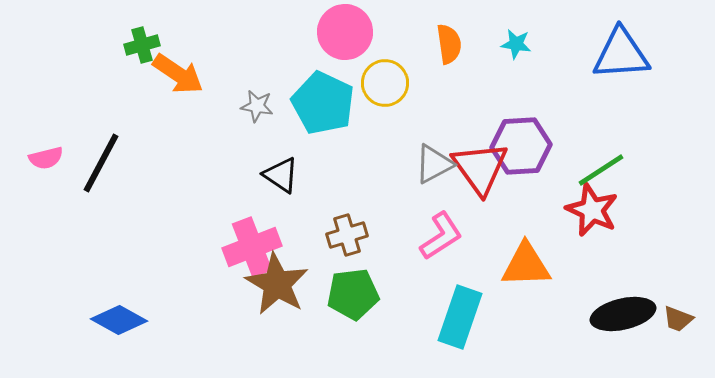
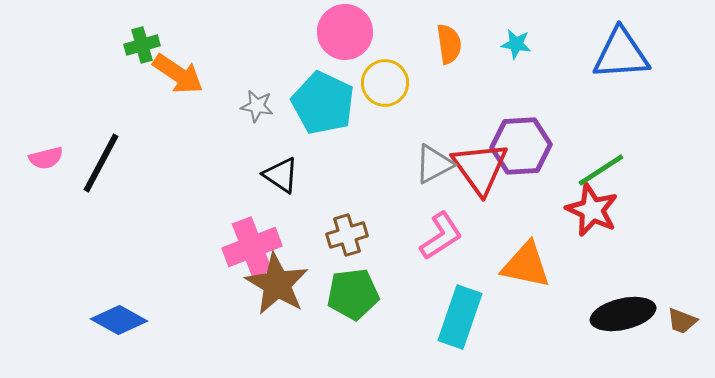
orange triangle: rotated 14 degrees clockwise
brown trapezoid: moved 4 px right, 2 px down
